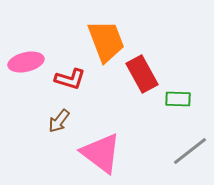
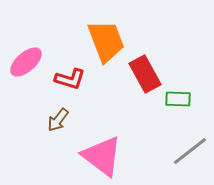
pink ellipse: rotated 28 degrees counterclockwise
red rectangle: moved 3 px right
brown arrow: moved 1 px left, 1 px up
pink triangle: moved 1 px right, 3 px down
